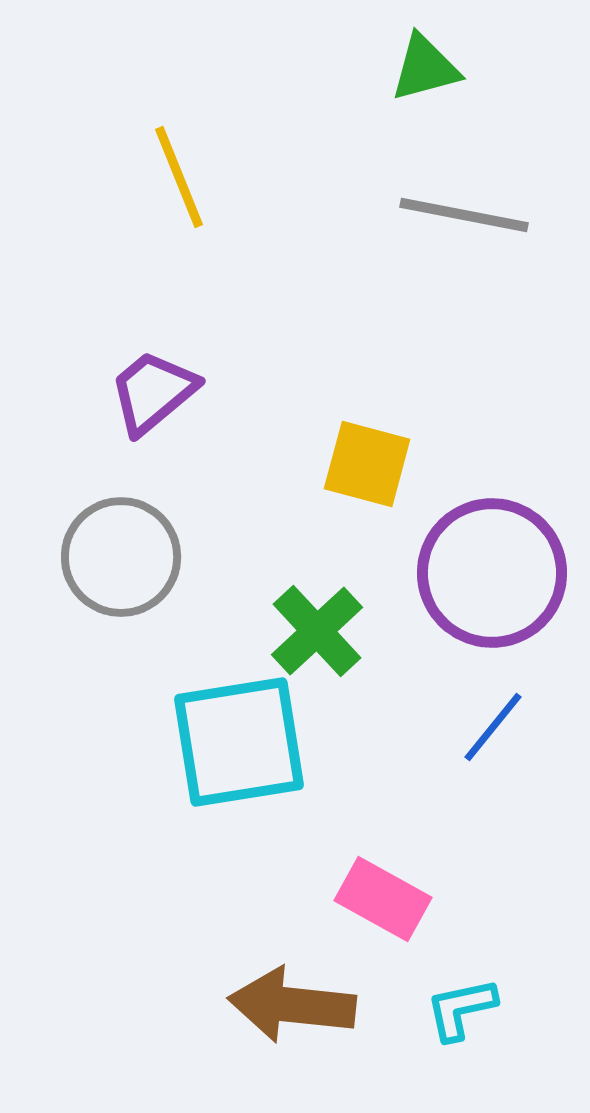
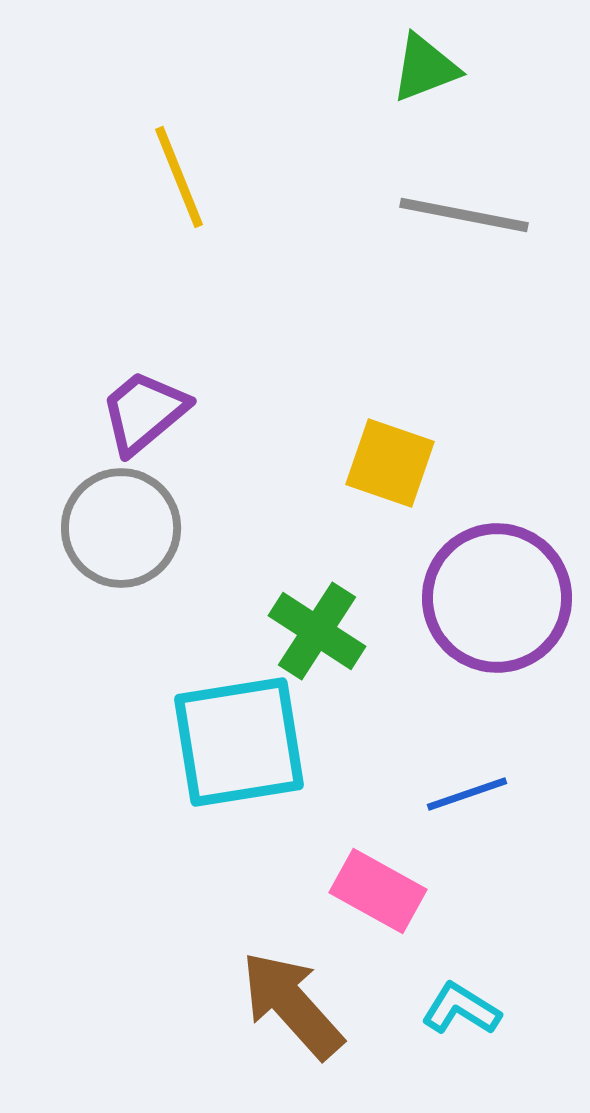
green triangle: rotated 6 degrees counterclockwise
purple trapezoid: moved 9 px left, 20 px down
yellow square: moved 23 px right, 1 px up; rotated 4 degrees clockwise
gray circle: moved 29 px up
purple circle: moved 5 px right, 25 px down
green cross: rotated 14 degrees counterclockwise
blue line: moved 26 px left, 67 px down; rotated 32 degrees clockwise
pink rectangle: moved 5 px left, 8 px up
brown arrow: rotated 42 degrees clockwise
cyan L-shape: rotated 44 degrees clockwise
